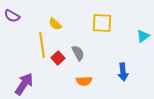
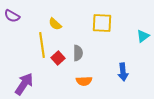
gray semicircle: rotated 28 degrees clockwise
